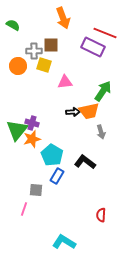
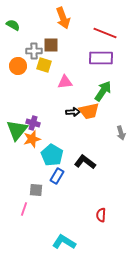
purple rectangle: moved 8 px right, 11 px down; rotated 25 degrees counterclockwise
purple cross: moved 1 px right
gray arrow: moved 20 px right, 1 px down
